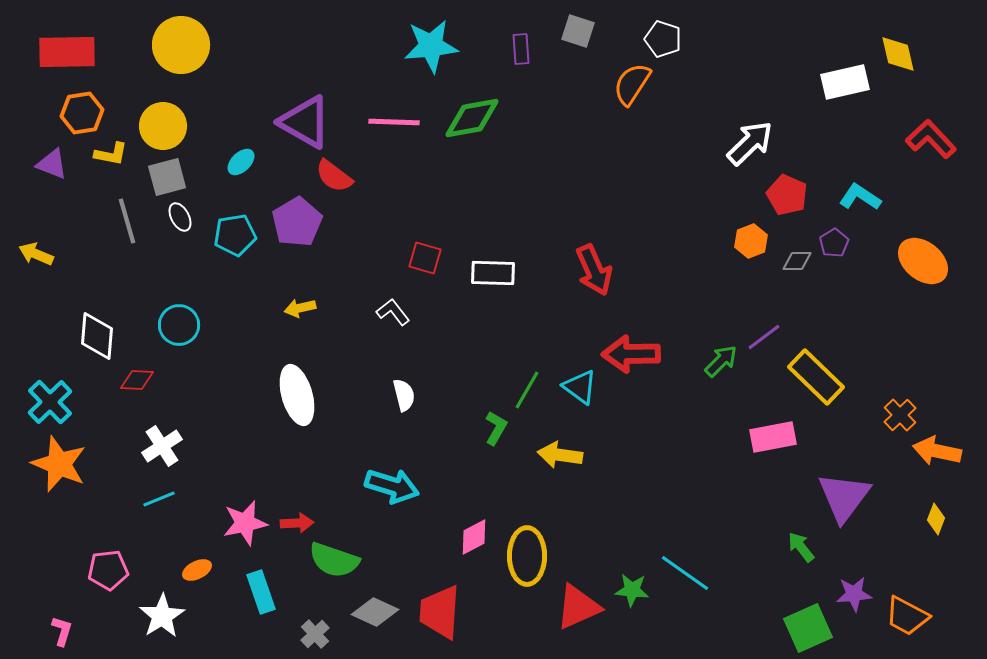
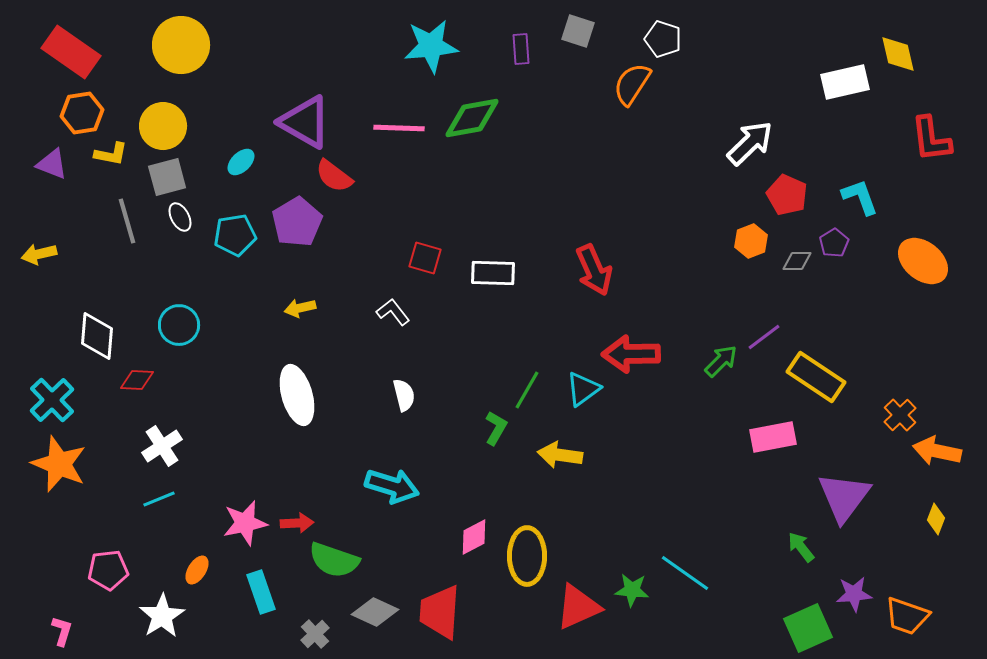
red rectangle at (67, 52): moved 4 px right; rotated 36 degrees clockwise
pink line at (394, 122): moved 5 px right, 6 px down
red L-shape at (931, 139): rotated 144 degrees counterclockwise
cyan L-shape at (860, 197): rotated 36 degrees clockwise
yellow arrow at (36, 254): moved 3 px right; rotated 36 degrees counterclockwise
yellow rectangle at (816, 377): rotated 10 degrees counterclockwise
cyan triangle at (580, 387): moved 3 px right, 2 px down; rotated 48 degrees clockwise
cyan cross at (50, 402): moved 2 px right, 2 px up
orange ellipse at (197, 570): rotated 32 degrees counterclockwise
orange trapezoid at (907, 616): rotated 9 degrees counterclockwise
